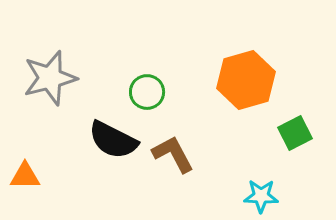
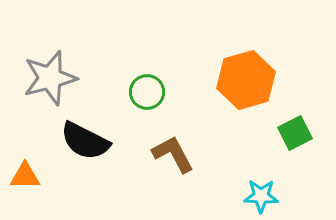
black semicircle: moved 28 px left, 1 px down
